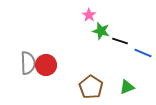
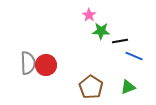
green star: rotated 12 degrees counterclockwise
black line: rotated 28 degrees counterclockwise
blue line: moved 9 px left, 3 px down
green triangle: moved 1 px right
